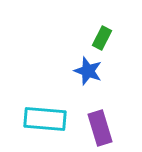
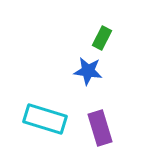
blue star: rotated 12 degrees counterclockwise
cyan rectangle: rotated 12 degrees clockwise
